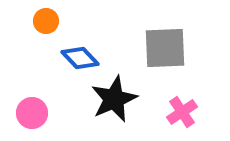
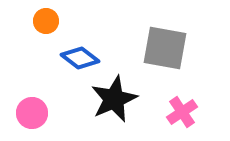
gray square: rotated 12 degrees clockwise
blue diamond: rotated 9 degrees counterclockwise
